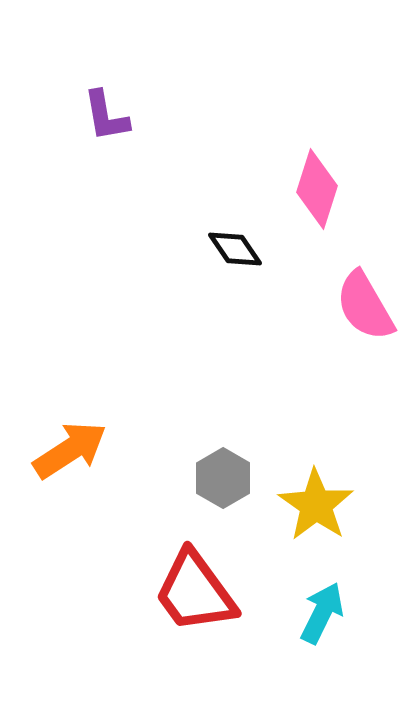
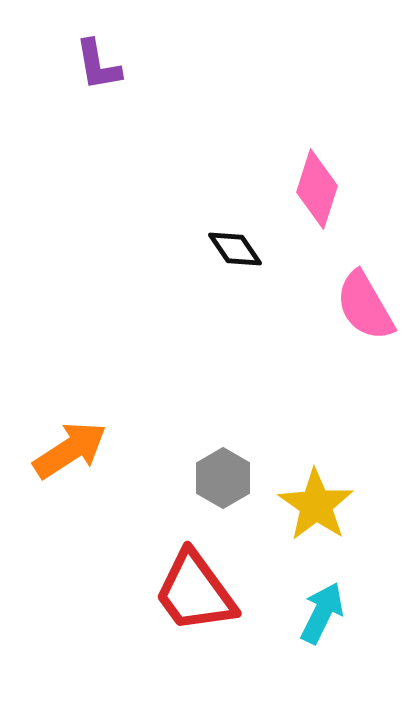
purple L-shape: moved 8 px left, 51 px up
